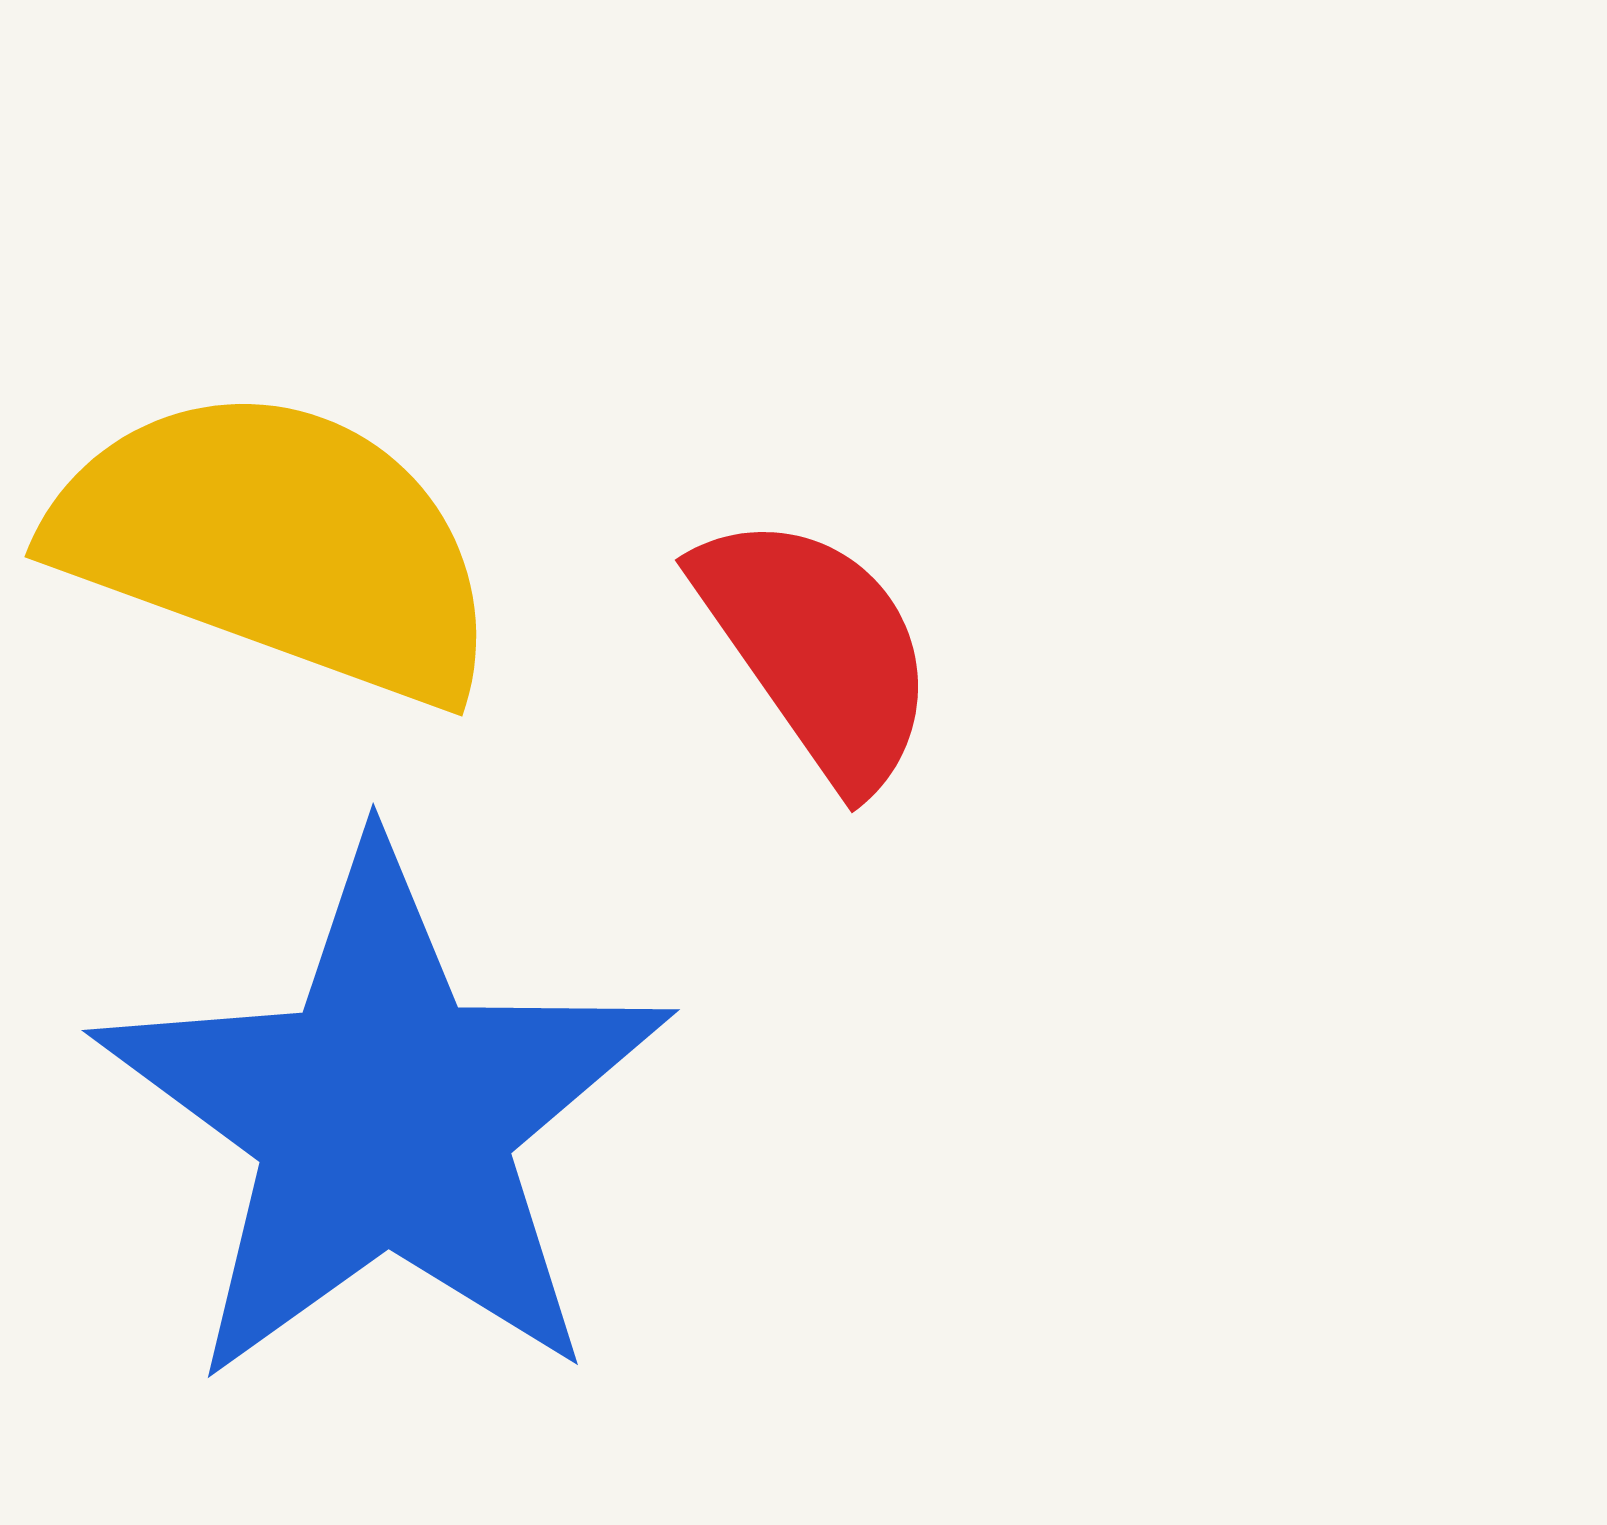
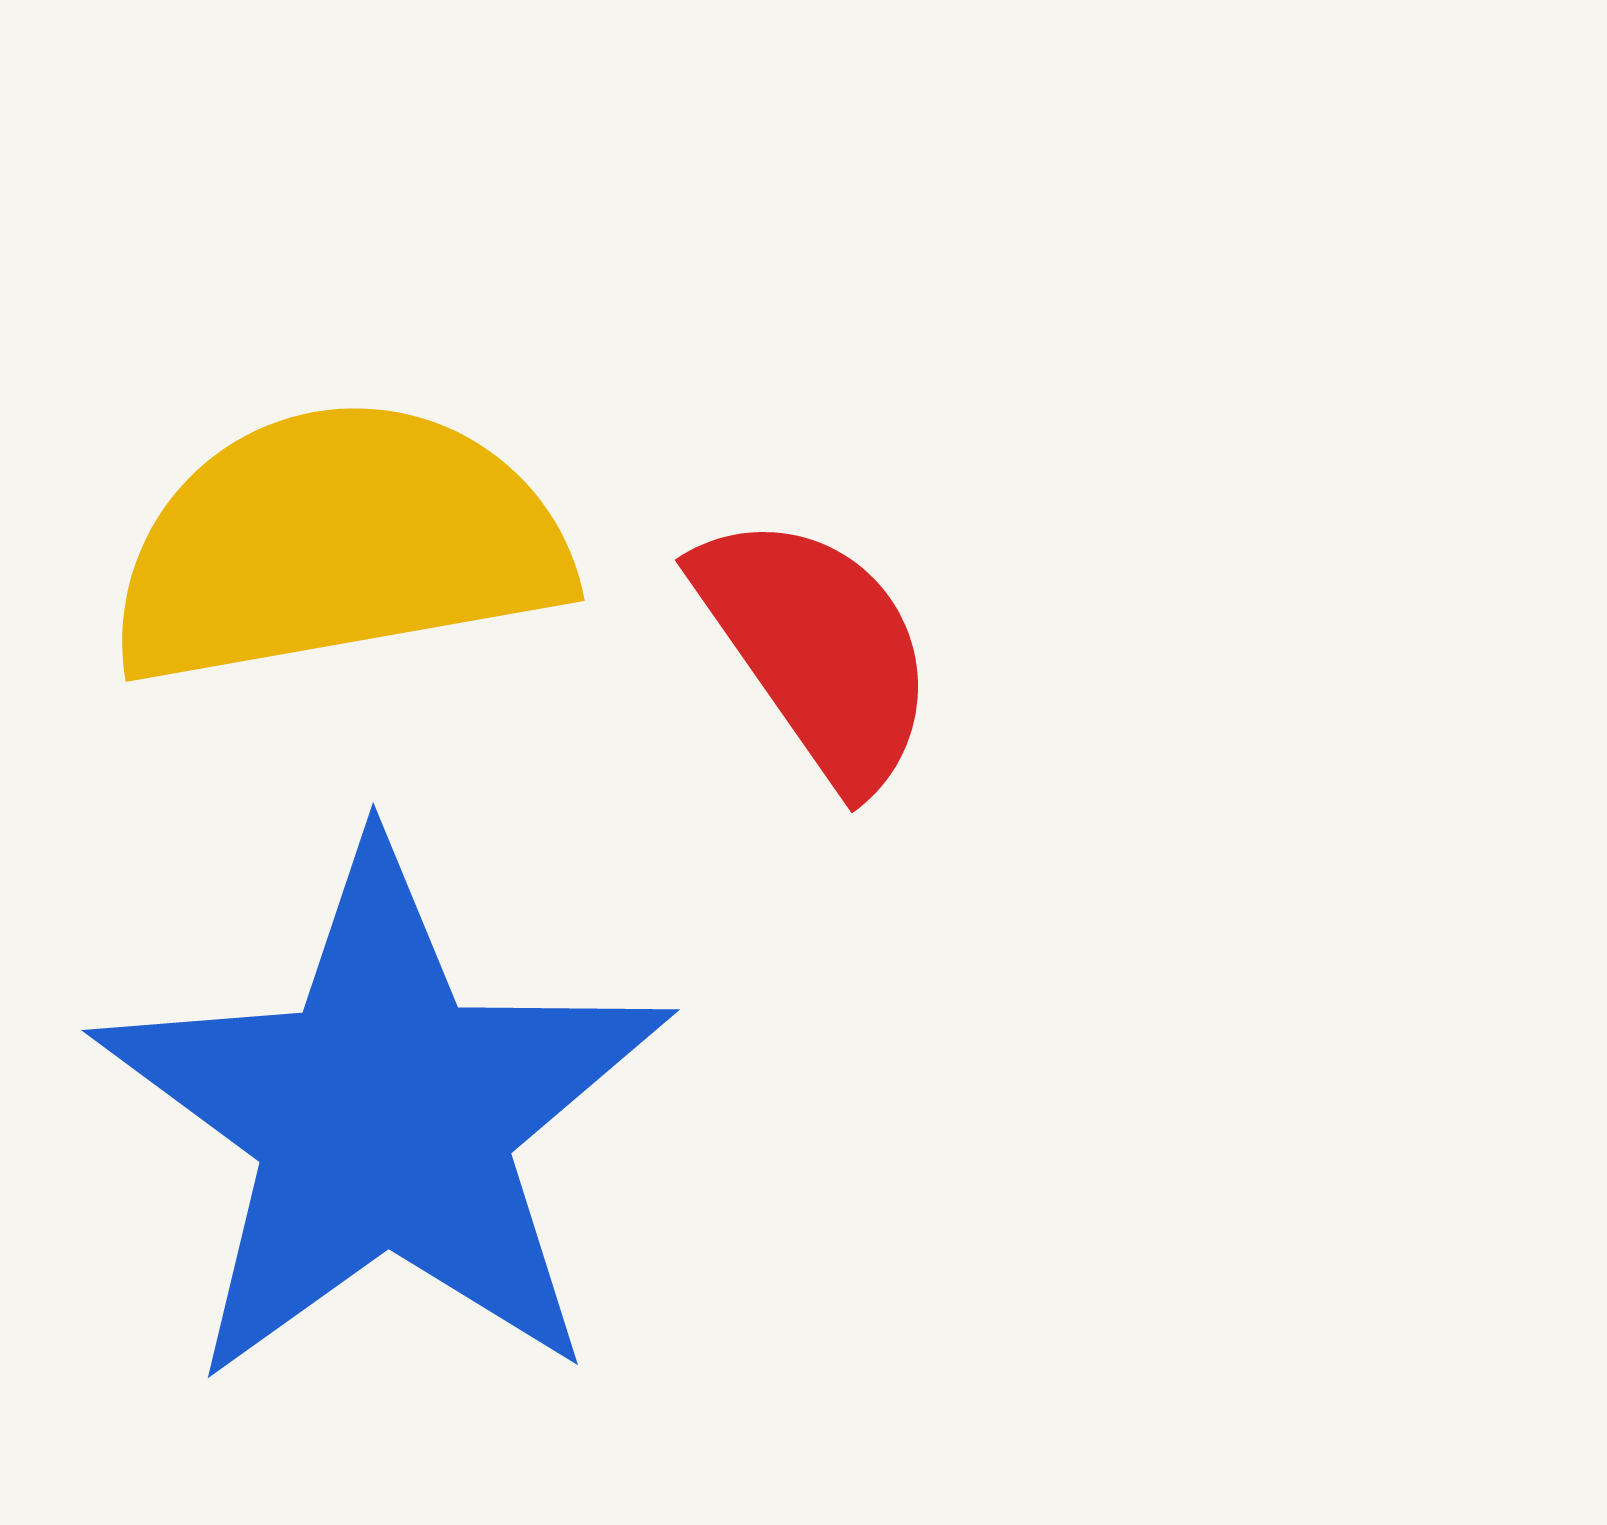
yellow semicircle: moved 61 px right; rotated 30 degrees counterclockwise
